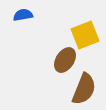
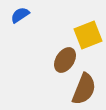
blue semicircle: moved 3 px left; rotated 24 degrees counterclockwise
yellow square: moved 3 px right
